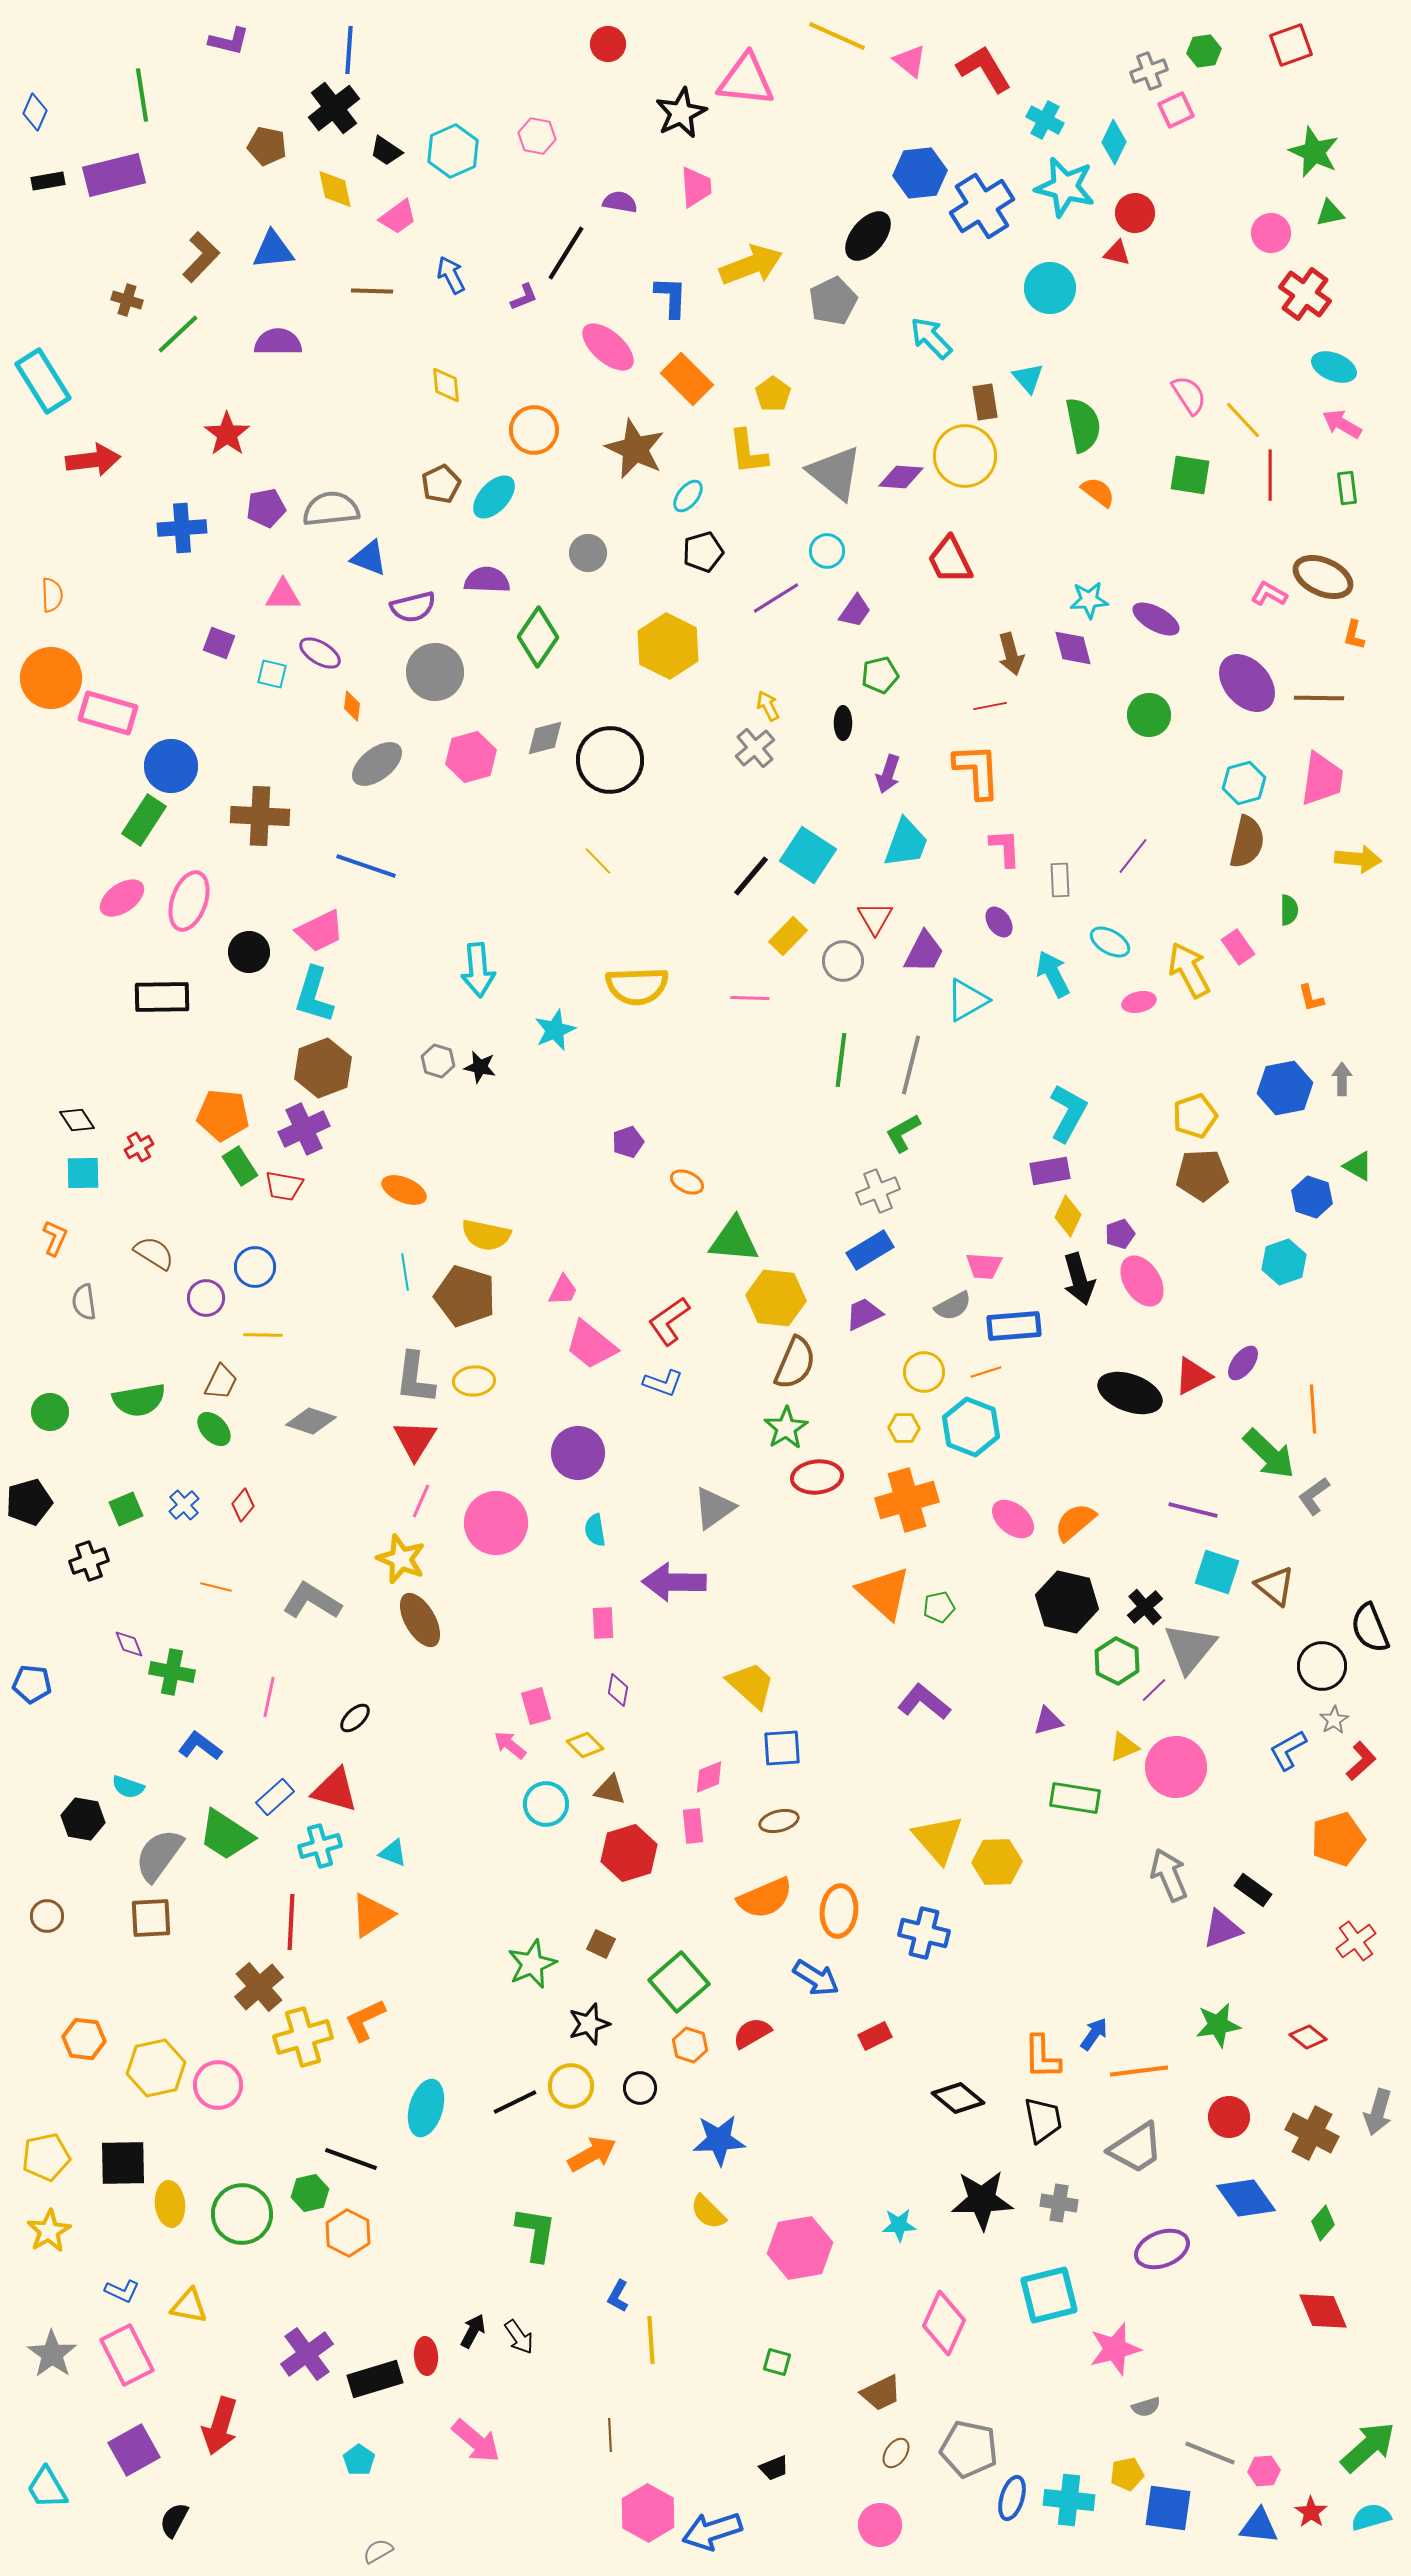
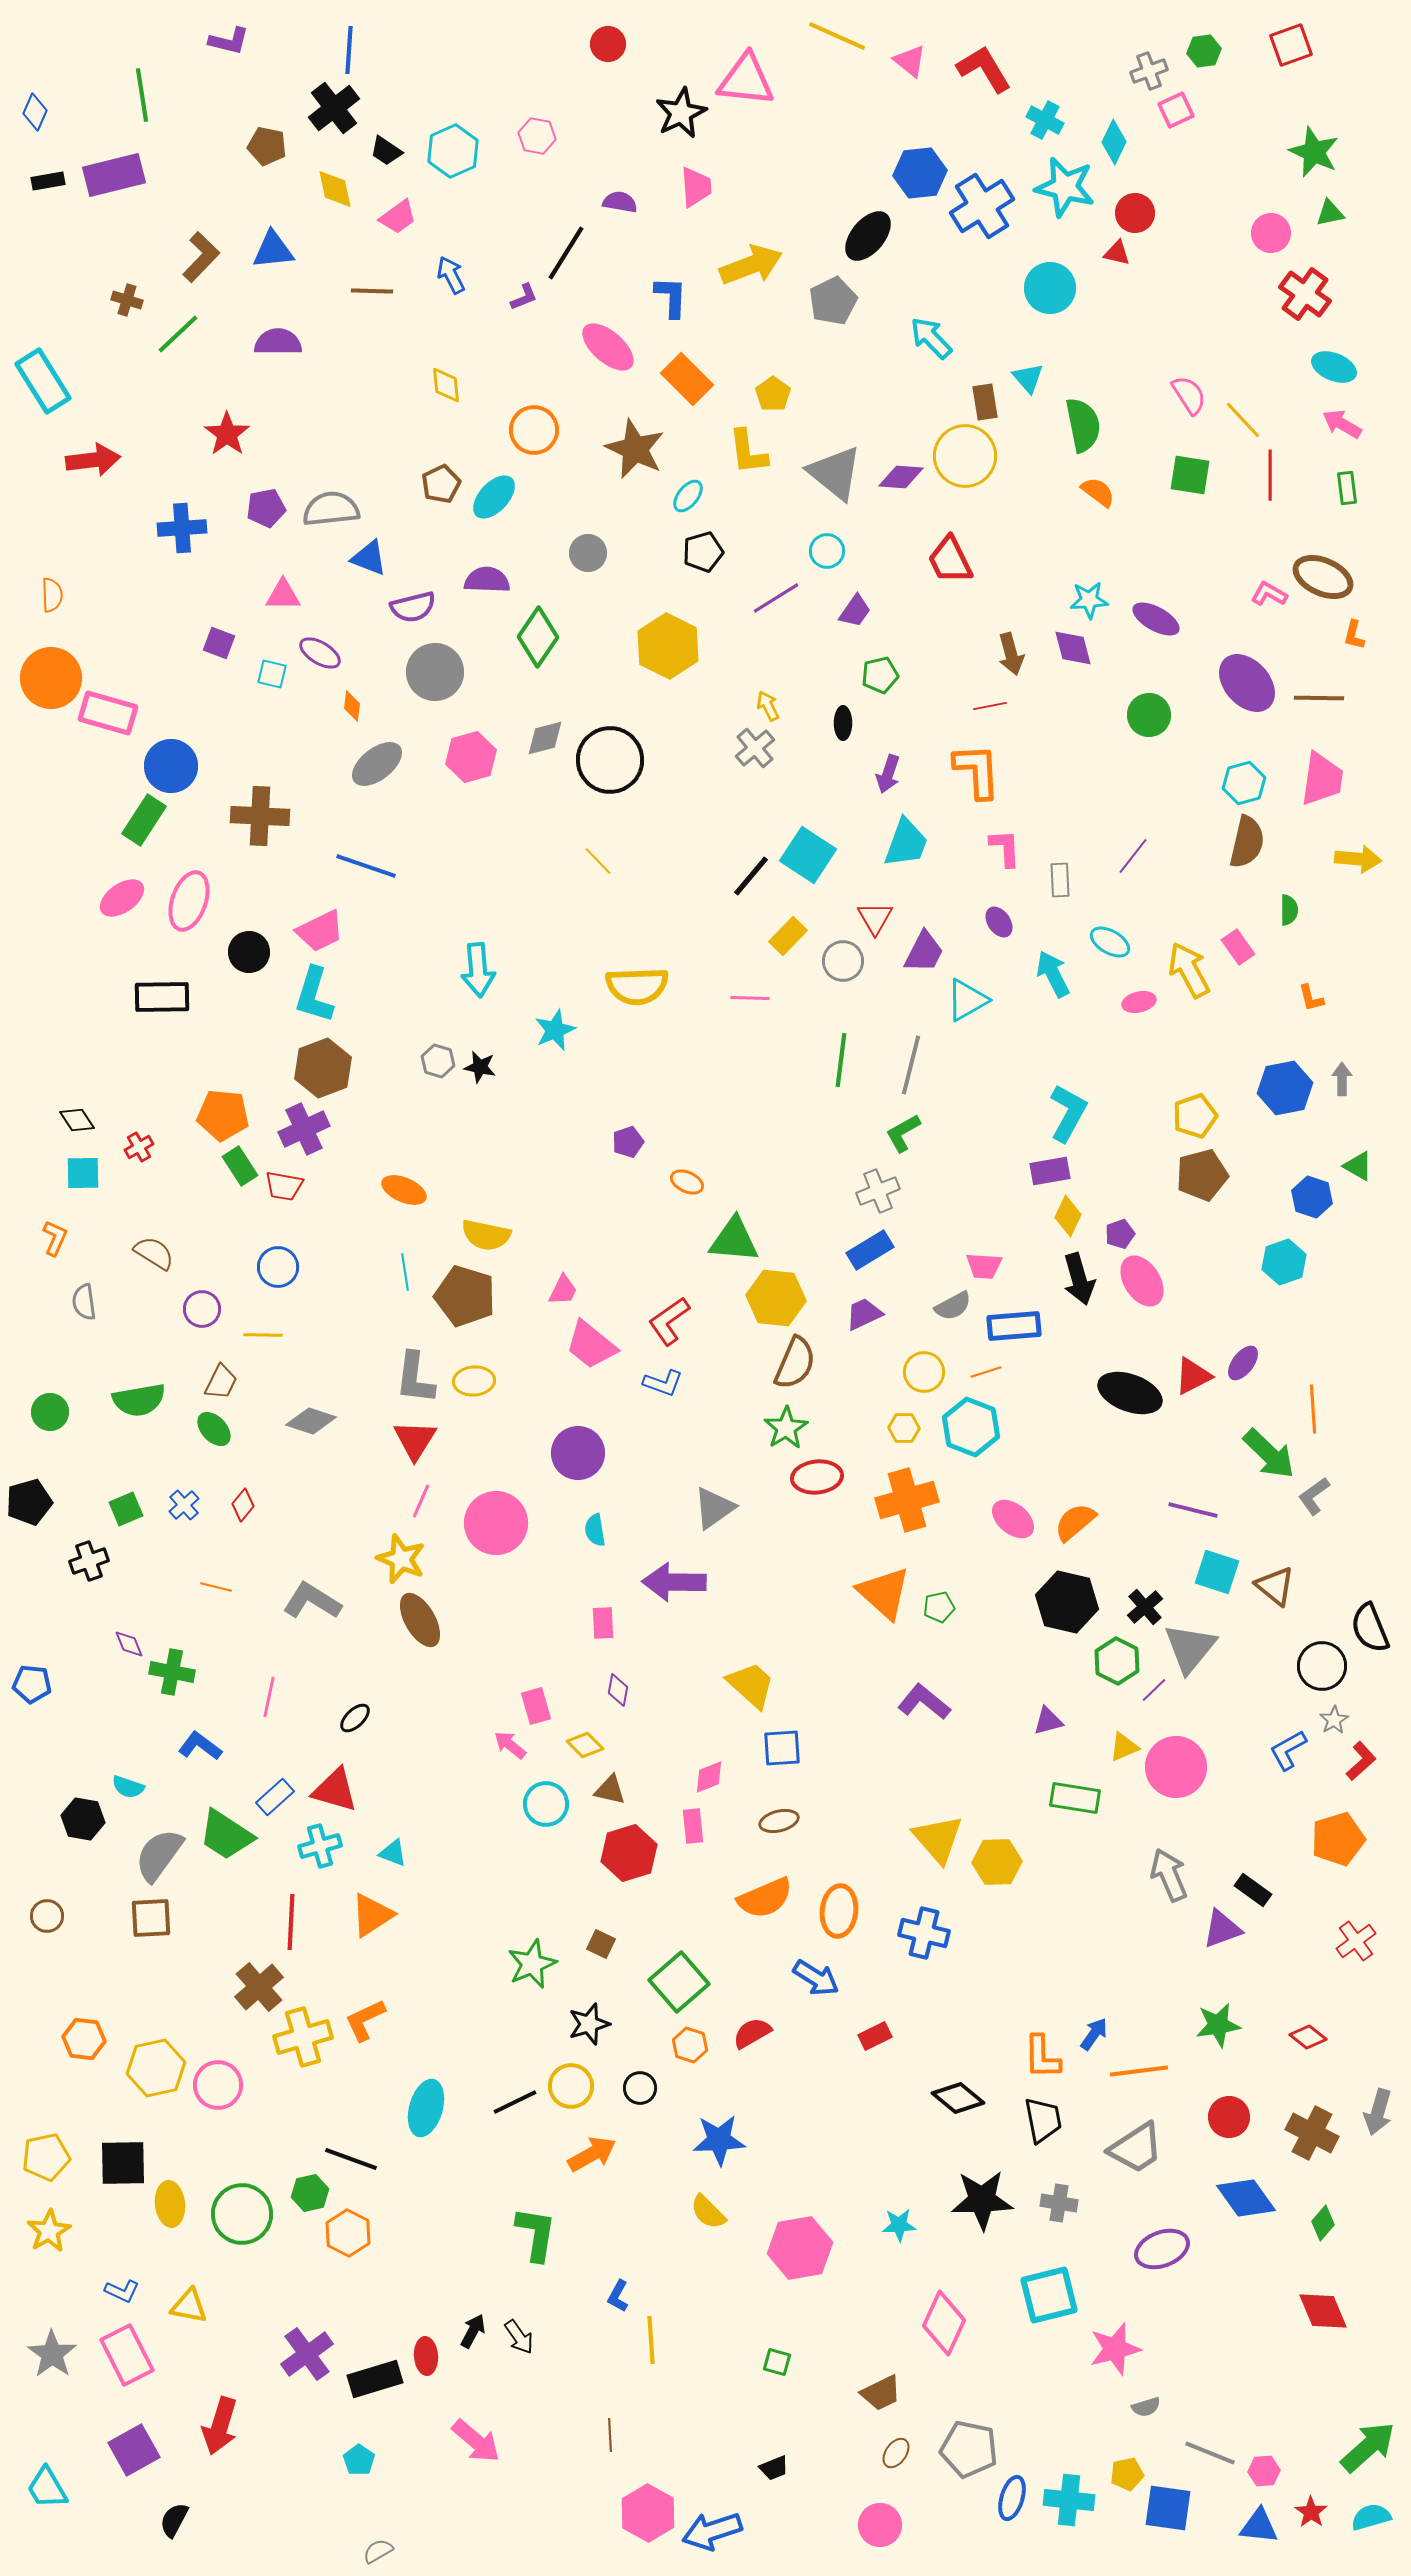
brown pentagon at (1202, 1175): rotated 12 degrees counterclockwise
blue circle at (255, 1267): moved 23 px right
purple circle at (206, 1298): moved 4 px left, 11 px down
